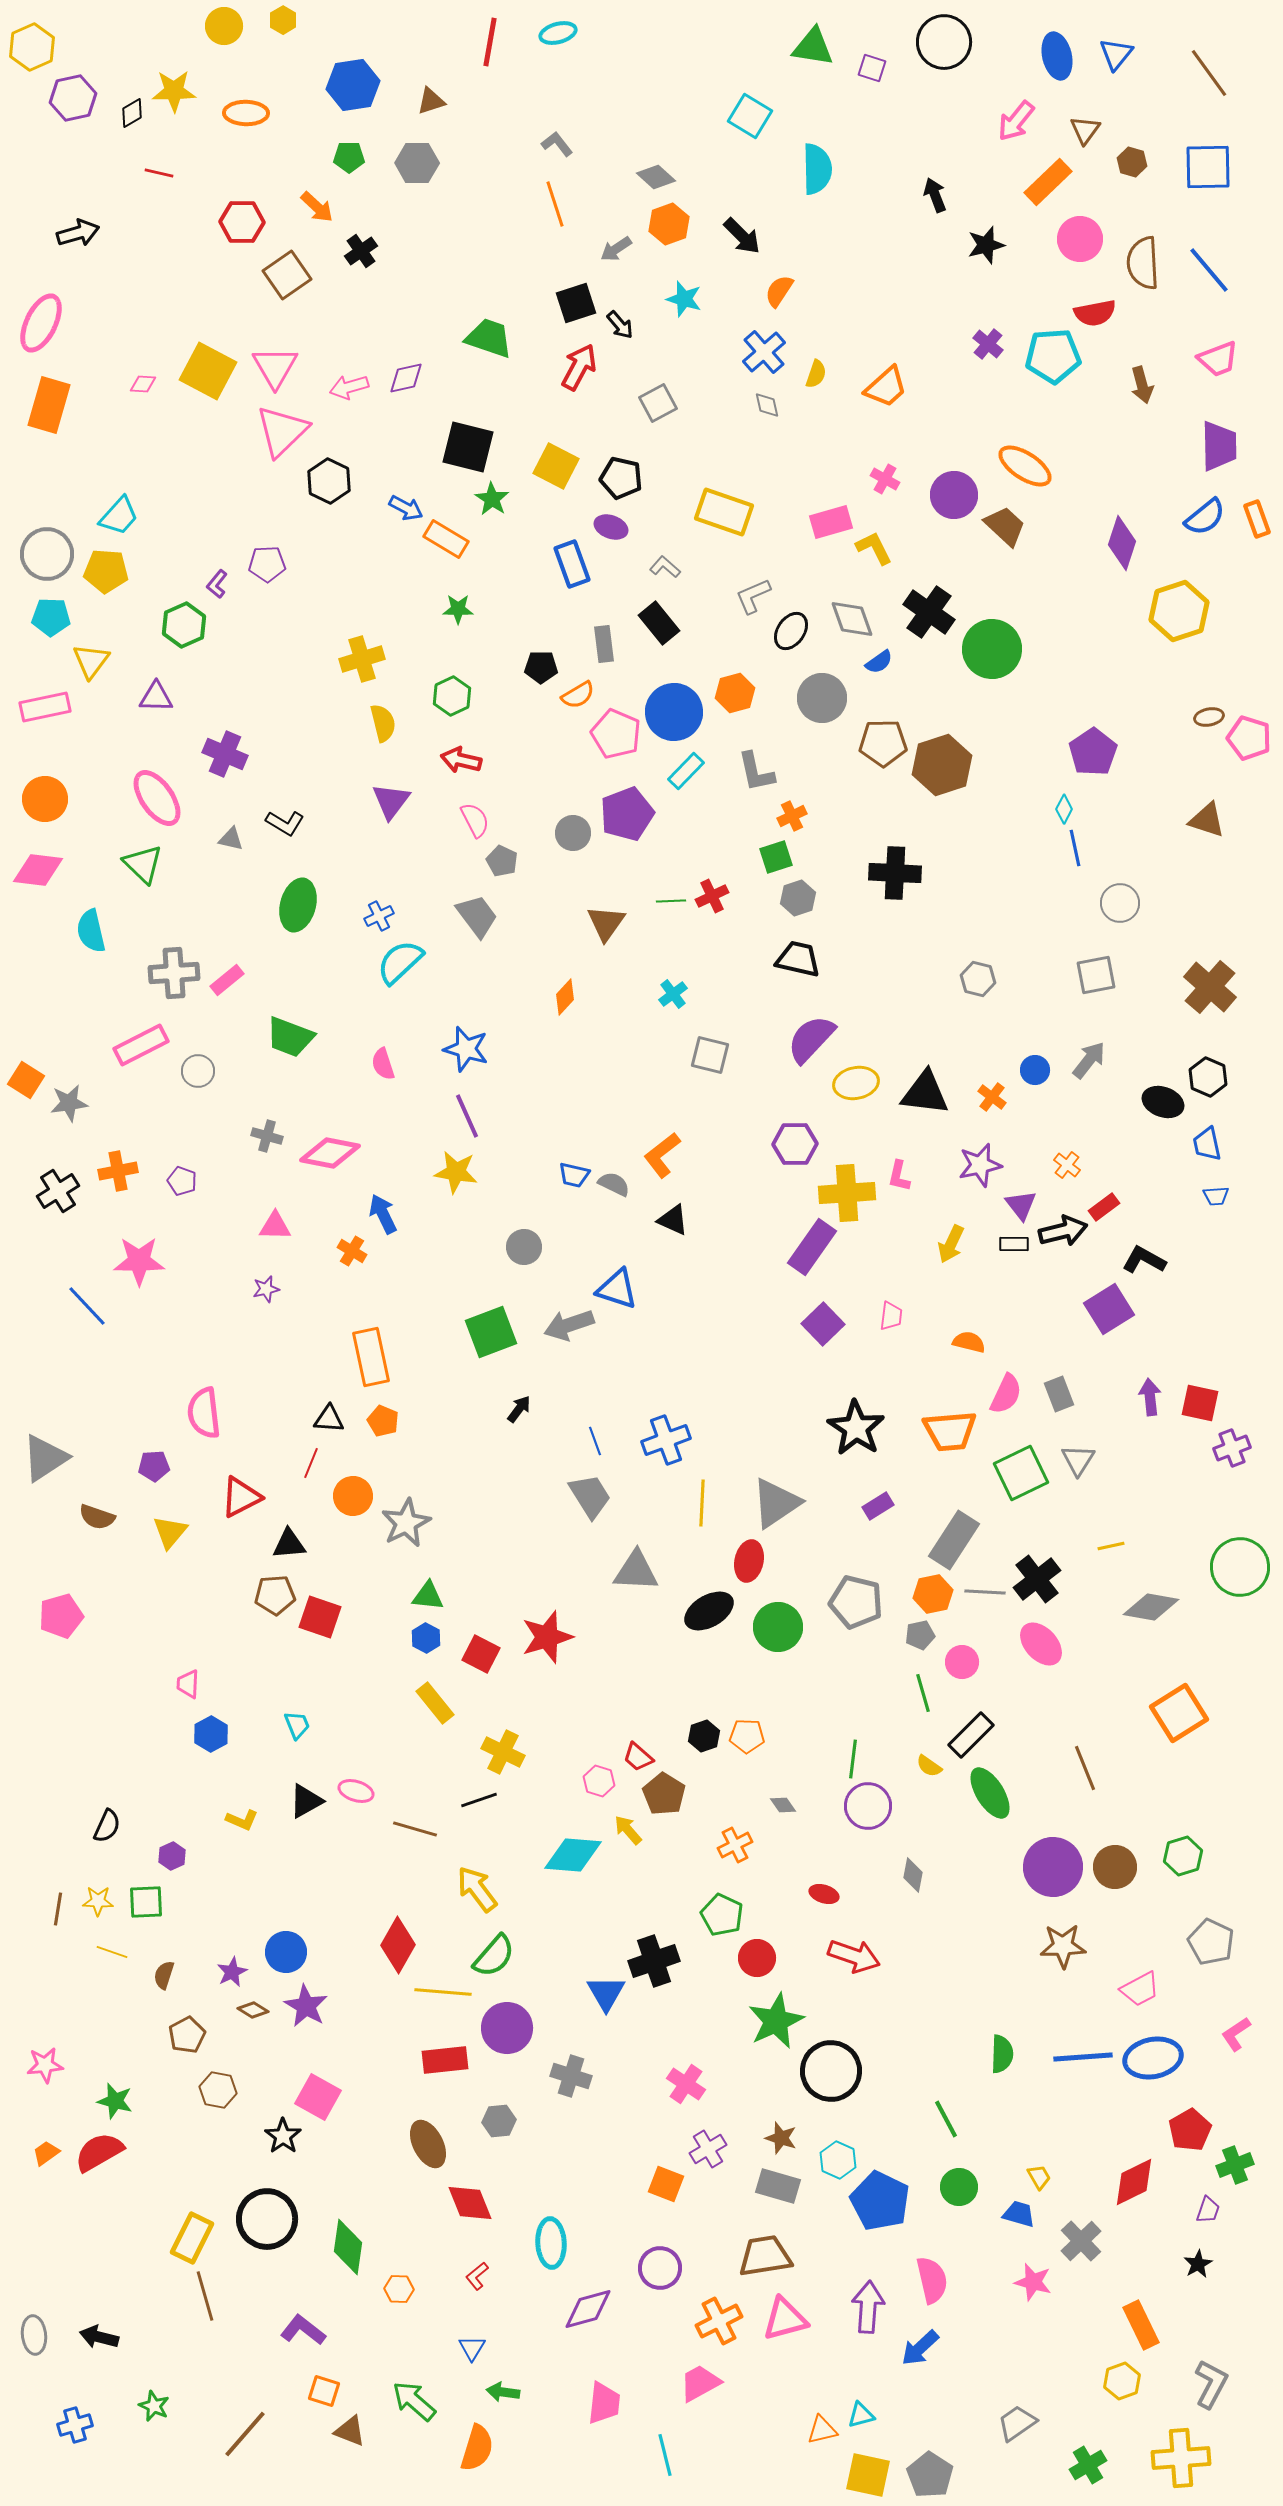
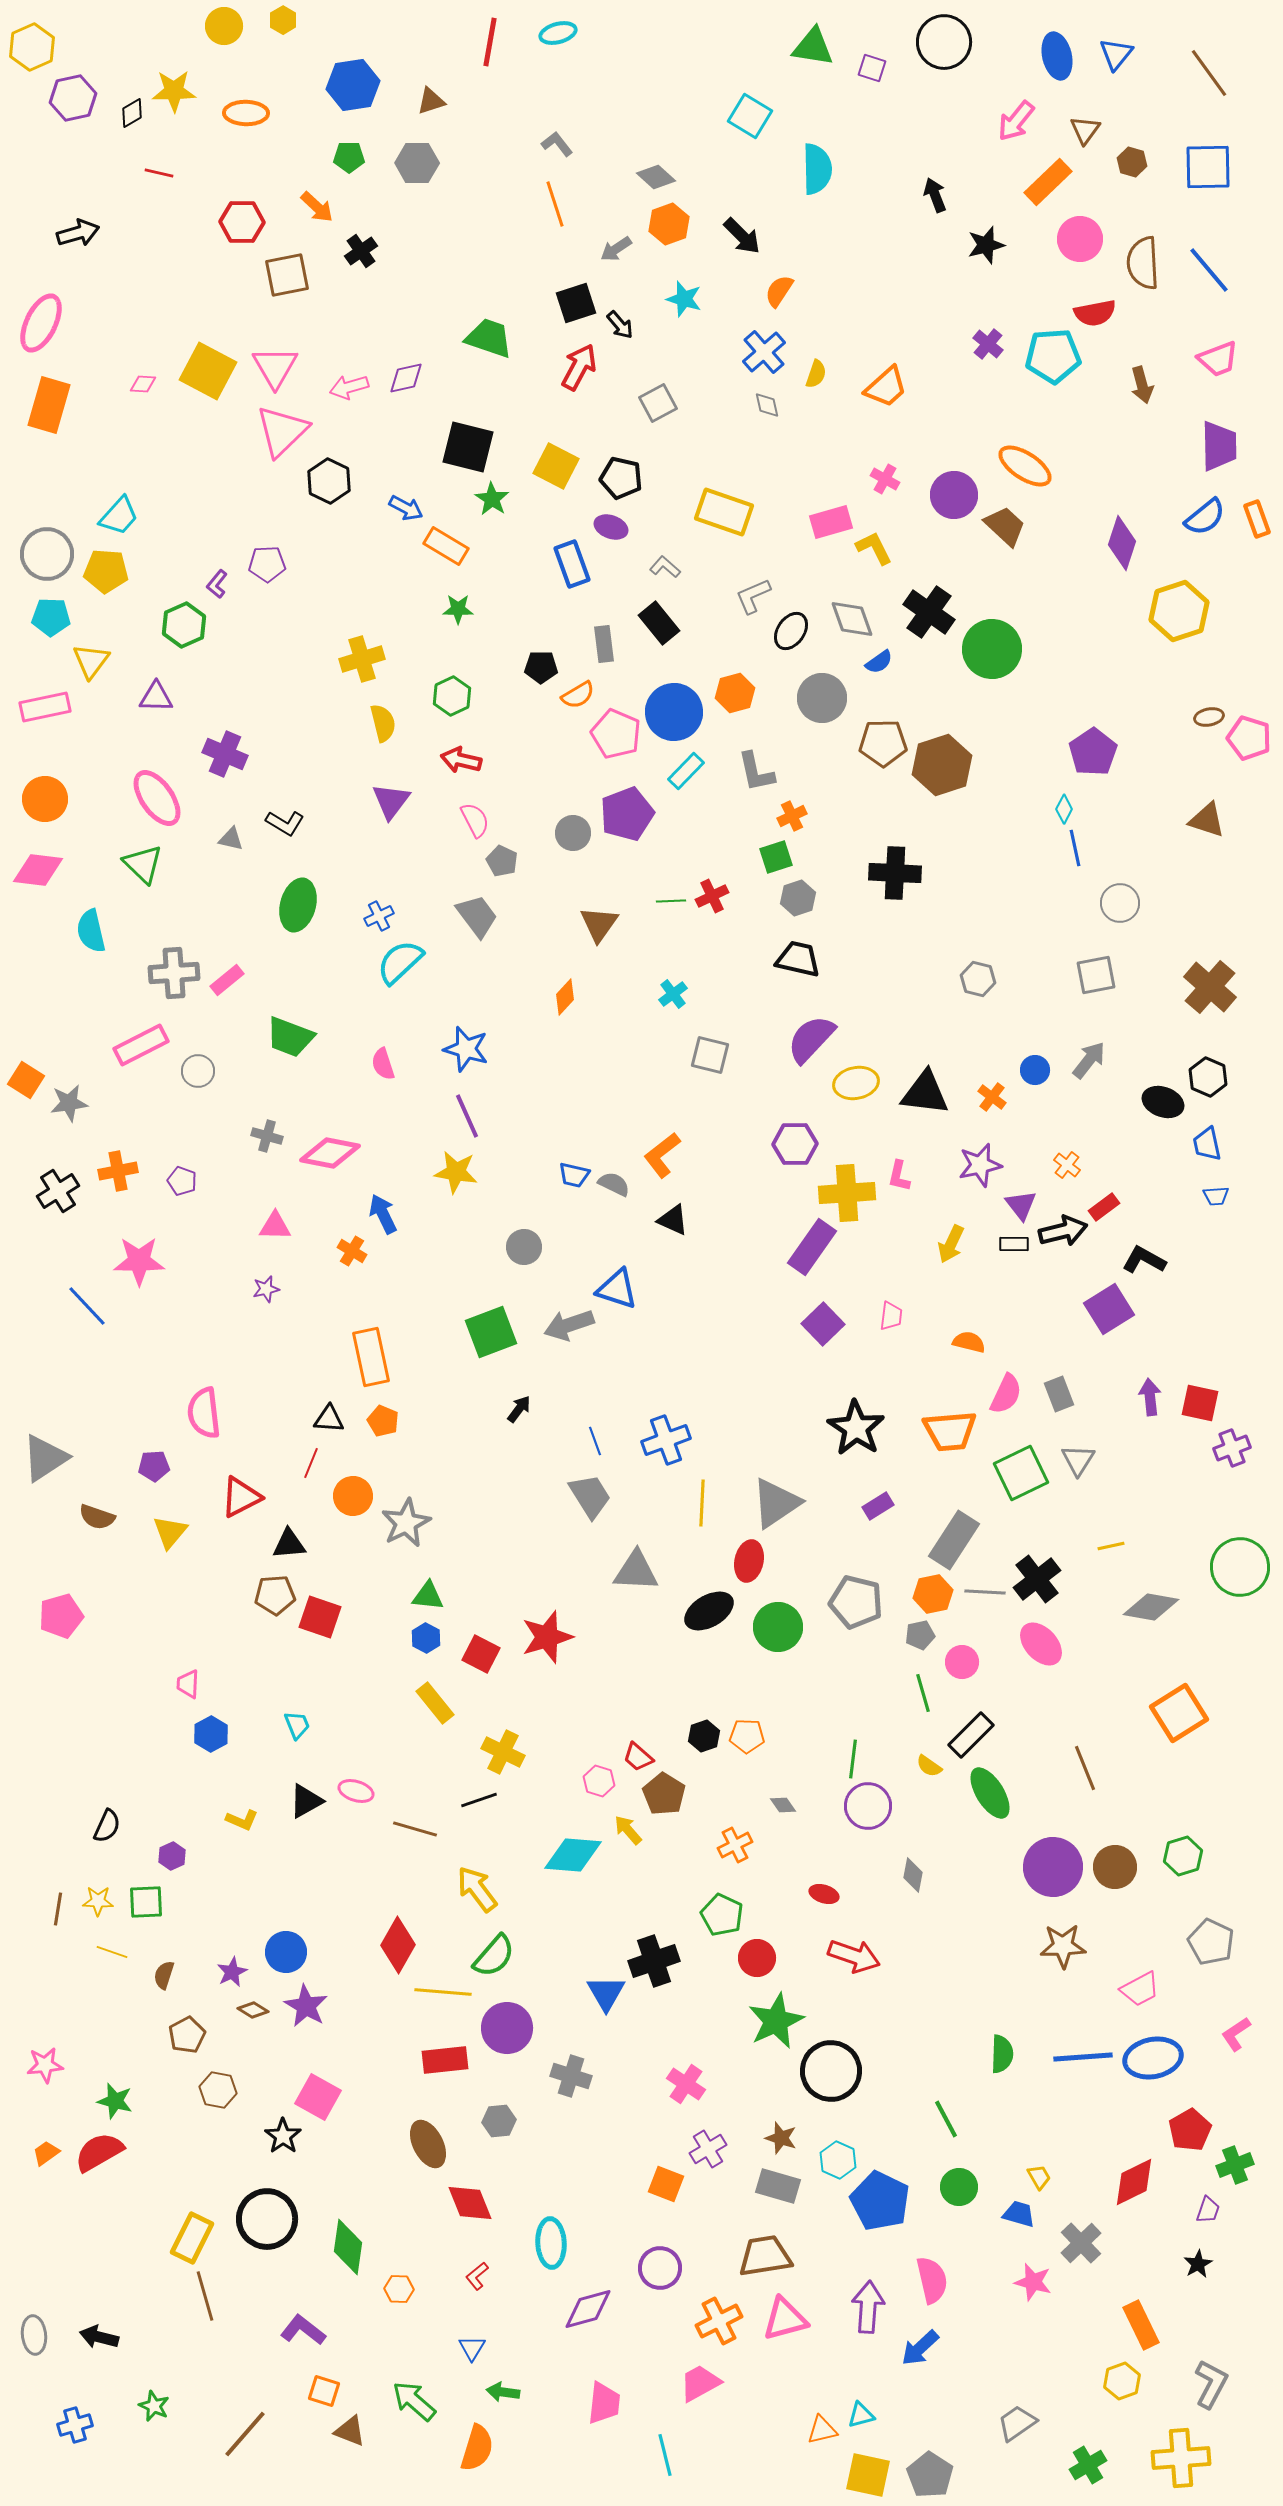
brown square at (287, 275): rotated 24 degrees clockwise
orange rectangle at (446, 539): moved 7 px down
brown triangle at (606, 923): moved 7 px left, 1 px down
gray cross at (1081, 2241): moved 2 px down
